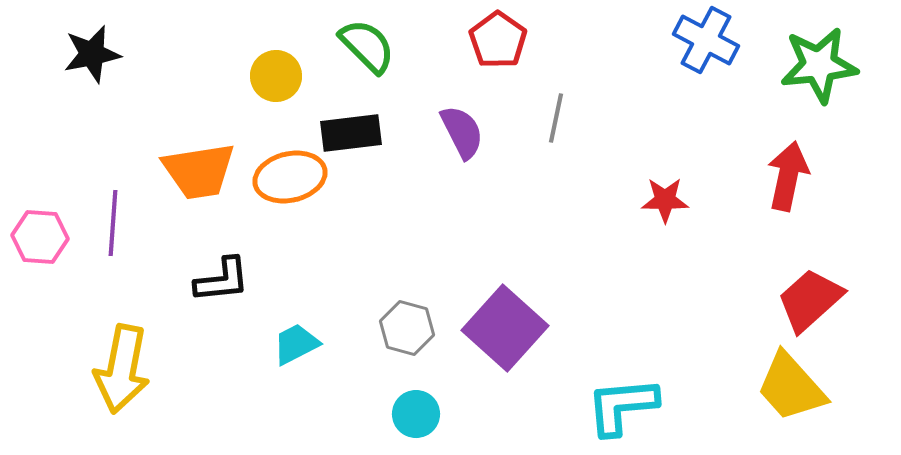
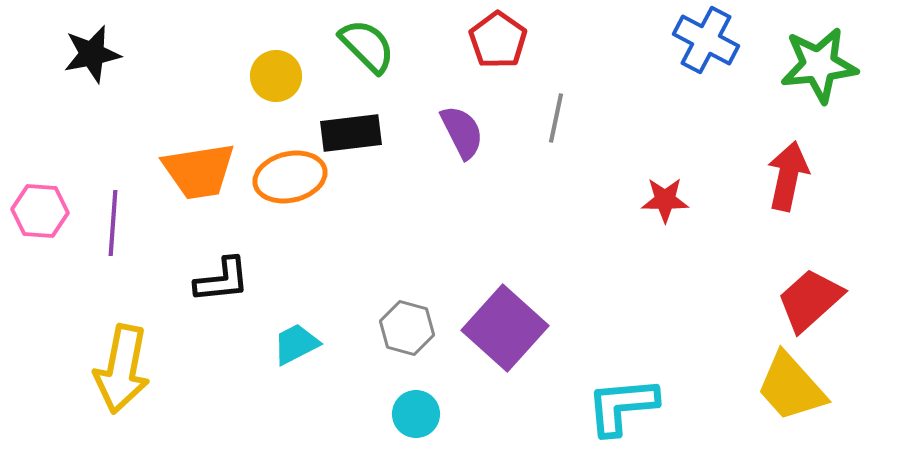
pink hexagon: moved 26 px up
